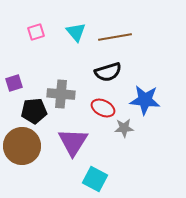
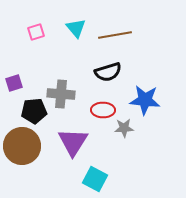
cyan triangle: moved 4 px up
brown line: moved 2 px up
red ellipse: moved 2 px down; rotated 25 degrees counterclockwise
